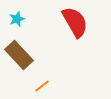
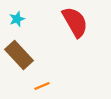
orange line: rotated 14 degrees clockwise
